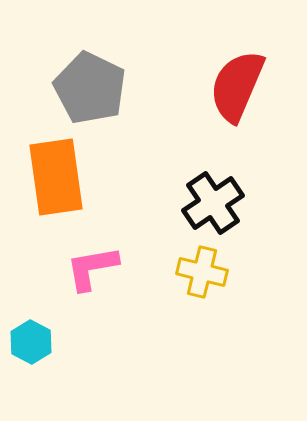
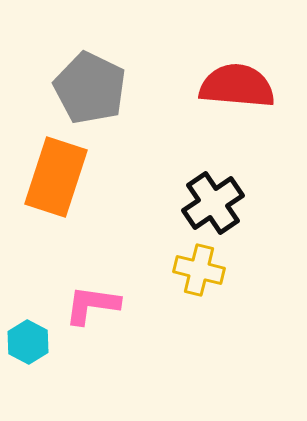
red semicircle: rotated 72 degrees clockwise
orange rectangle: rotated 26 degrees clockwise
pink L-shape: moved 37 px down; rotated 18 degrees clockwise
yellow cross: moved 3 px left, 2 px up
cyan hexagon: moved 3 px left
